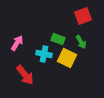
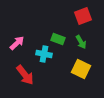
pink arrow: rotated 14 degrees clockwise
yellow square: moved 14 px right, 11 px down
